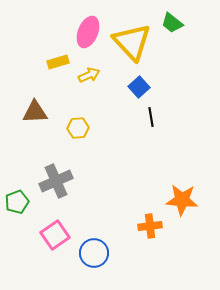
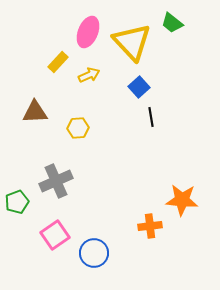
yellow rectangle: rotated 30 degrees counterclockwise
